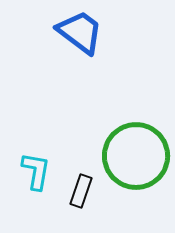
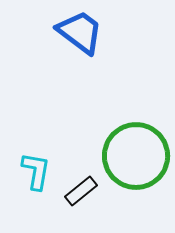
black rectangle: rotated 32 degrees clockwise
